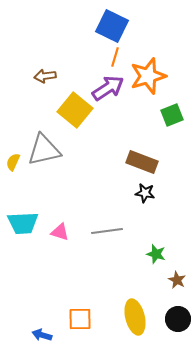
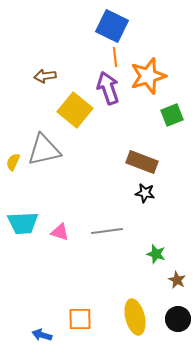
orange line: rotated 24 degrees counterclockwise
purple arrow: rotated 76 degrees counterclockwise
